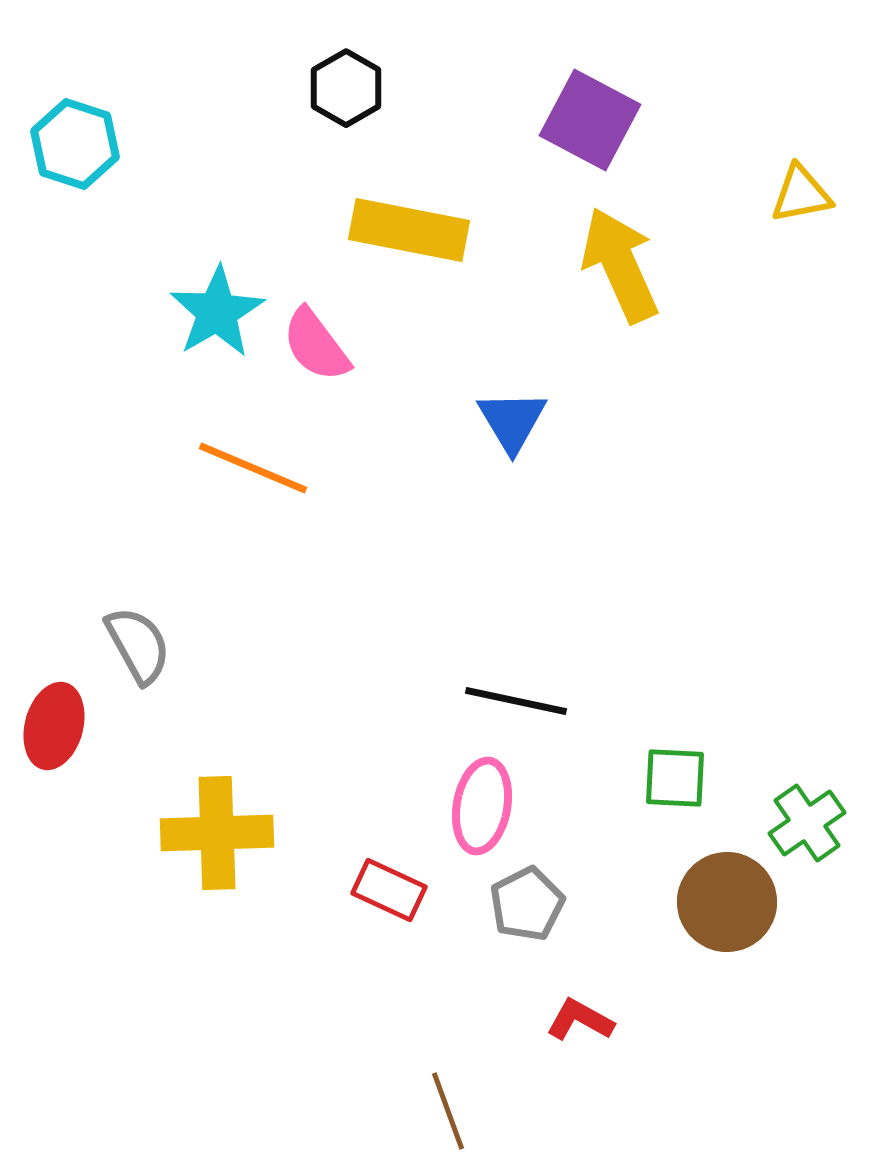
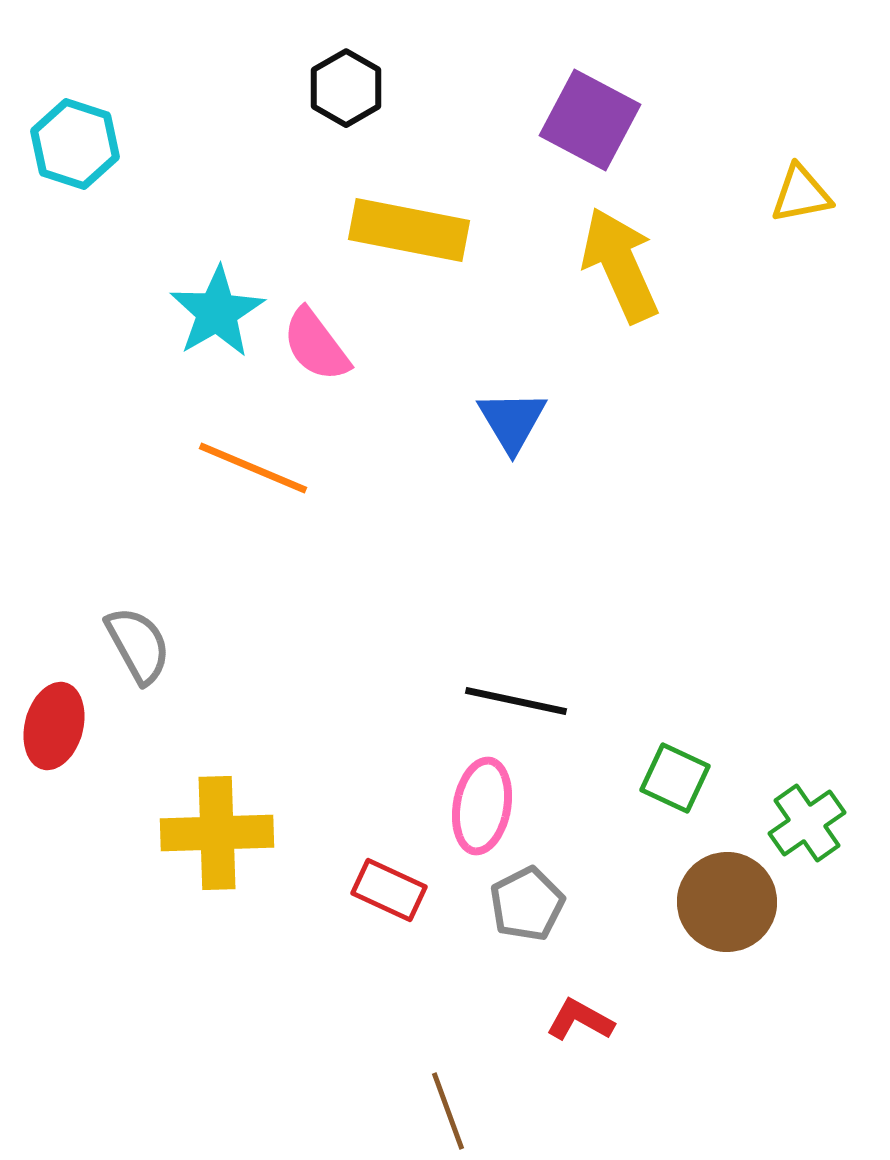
green square: rotated 22 degrees clockwise
